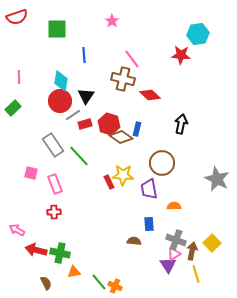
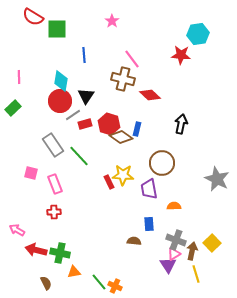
red semicircle at (17, 17): moved 16 px right; rotated 50 degrees clockwise
